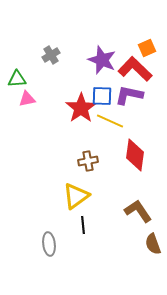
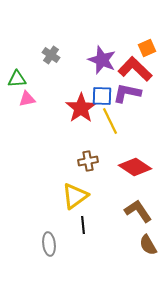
gray cross: rotated 24 degrees counterclockwise
purple L-shape: moved 2 px left, 2 px up
yellow line: rotated 40 degrees clockwise
red diamond: moved 12 px down; rotated 64 degrees counterclockwise
yellow triangle: moved 1 px left
brown semicircle: moved 5 px left, 1 px down; rotated 10 degrees counterclockwise
